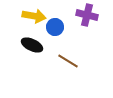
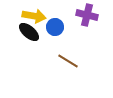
black ellipse: moved 3 px left, 13 px up; rotated 15 degrees clockwise
